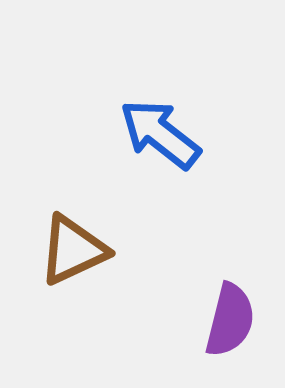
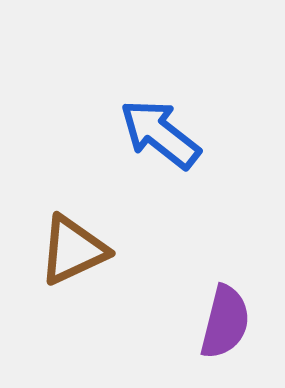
purple semicircle: moved 5 px left, 2 px down
